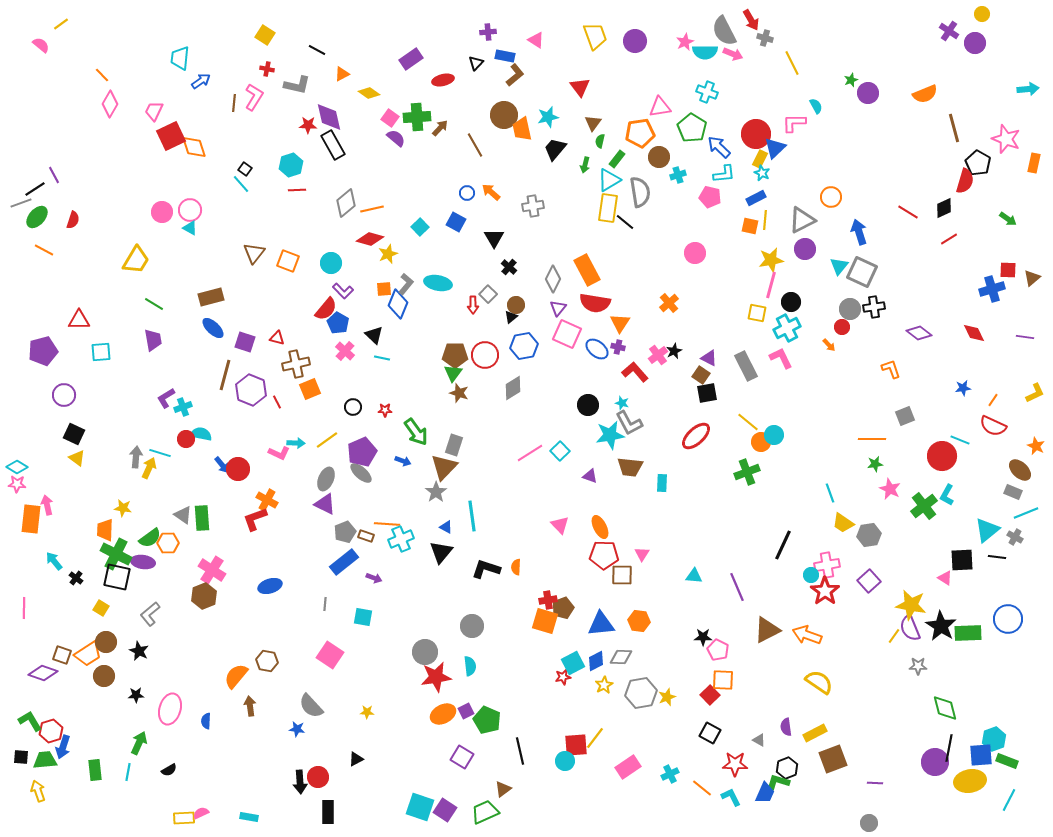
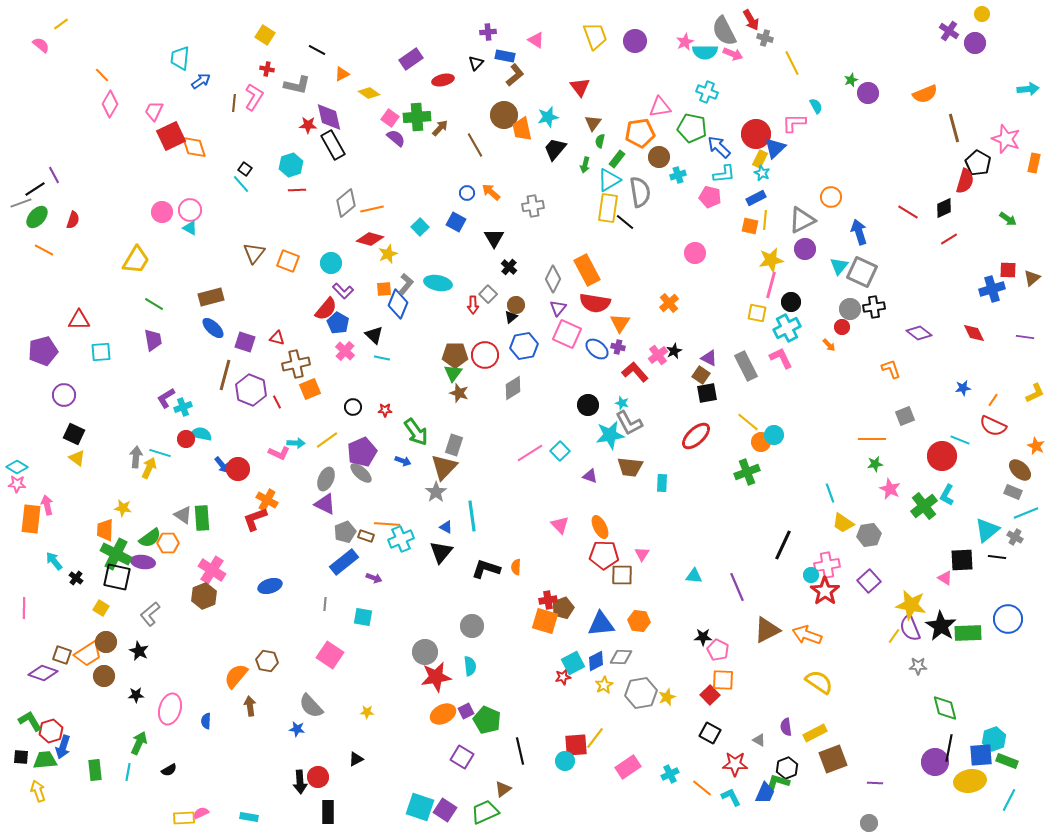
green pentagon at (692, 128): rotated 20 degrees counterclockwise
